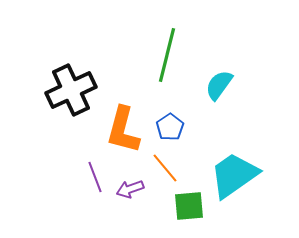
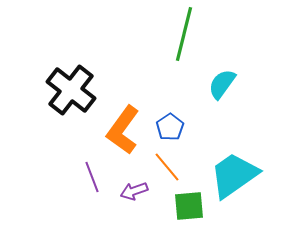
green line: moved 17 px right, 21 px up
cyan semicircle: moved 3 px right, 1 px up
black cross: rotated 27 degrees counterclockwise
orange L-shape: rotated 21 degrees clockwise
orange line: moved 2 px right, 1 px up
purple line: moved 3 px left
purple arrow: moved 4 px right, 2 px down
